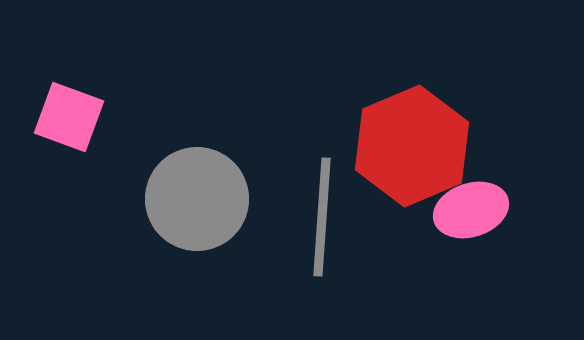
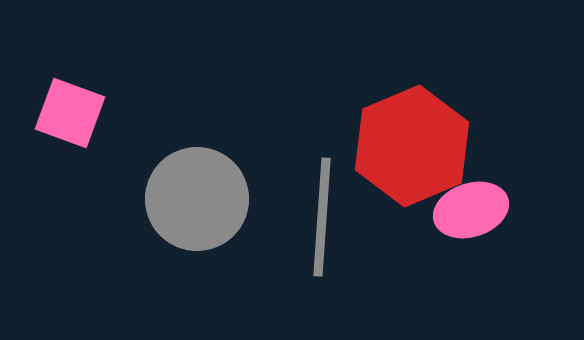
pink square: moved 1 px right, 4 px up
